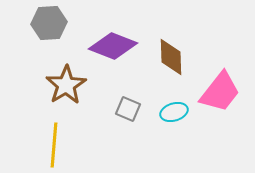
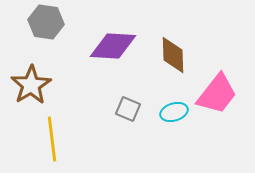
gray hexagon: moved 3 px left, 1 px up; rotated 12 degrees clockwise
purple diamond: rotated 18 degrees counterclockwise
brown diamond: moved 2 px right, 2 px up
brown star: moved 35 px left
pink trapezoid: moved 3 px left, 2 px down
yellow line: moved 2 px left, 6 px up; rotated 12 degrees counterclockwise
